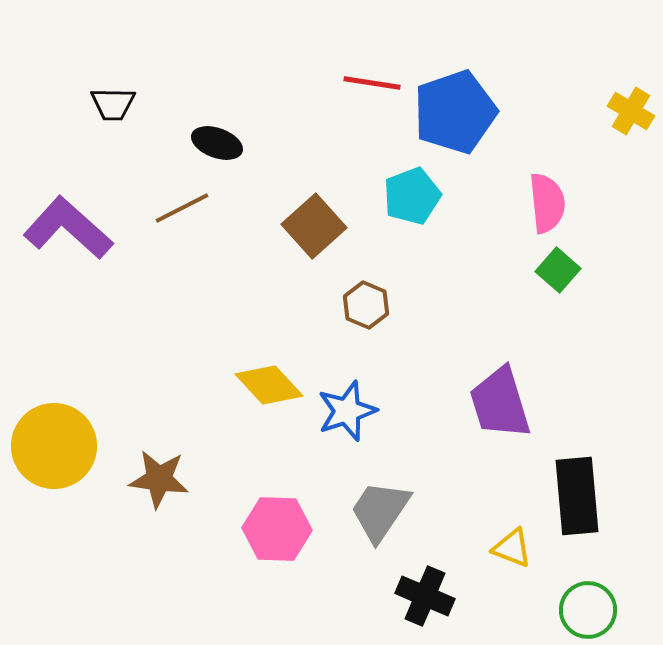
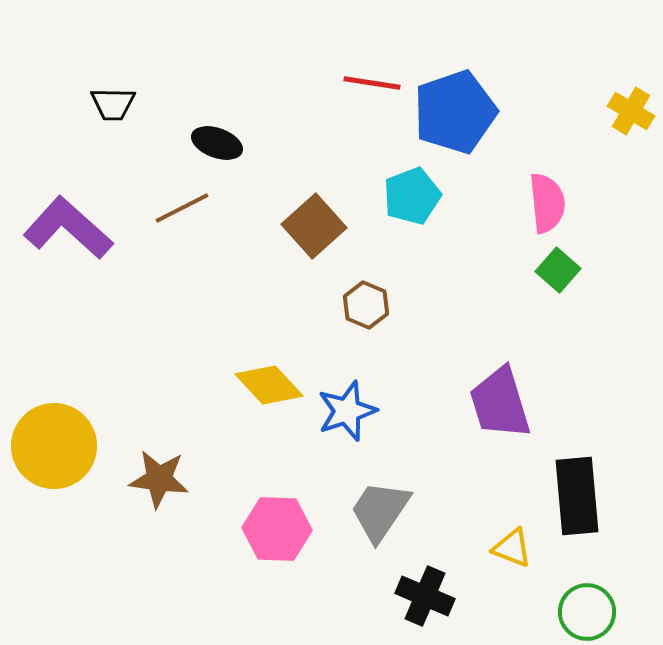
green circle: moved 1 px left, 2 px down
